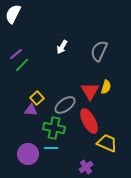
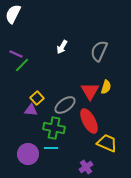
purple line: rotated 64 degrees clockwise
